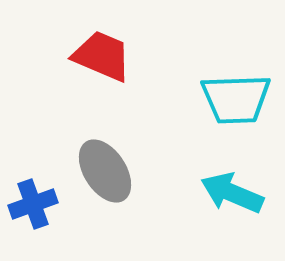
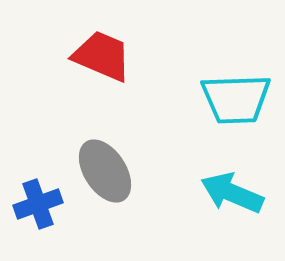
blue cross: moved 5 px right
